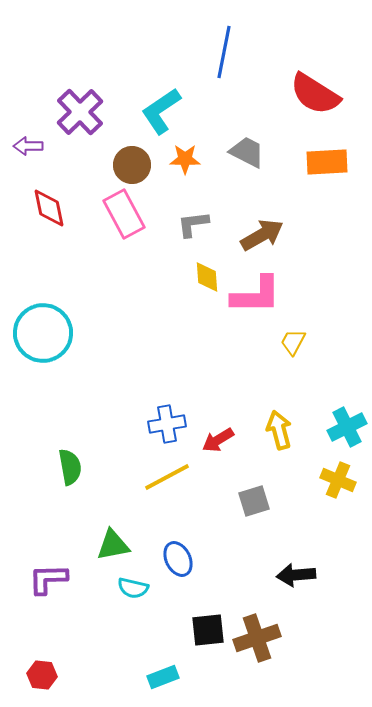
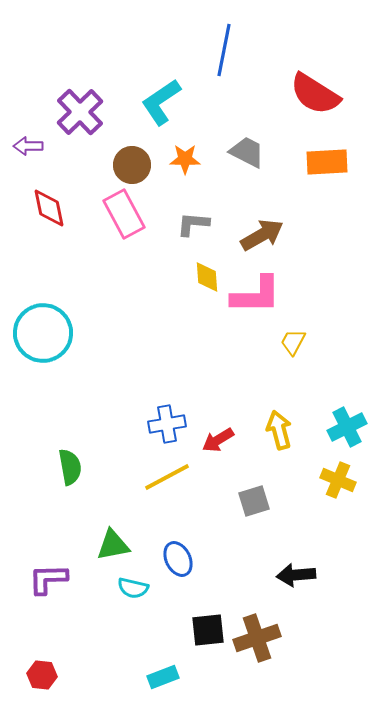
blue line: moved 2 px up
cyan L-shape: moved 9 px up
gray L-shape: rotated 12 degrees clockwise
